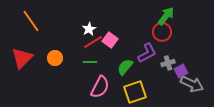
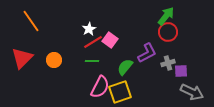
red circle: moved 6 px right
orange circle: moved 1 px left, 2 px down
green line: moved 2 px right, 1 px up
purple square: rotated 24 degrees clockwise
gray arrow: moved 8 px down
yellow square: moved 15 px left
